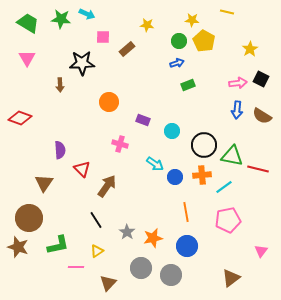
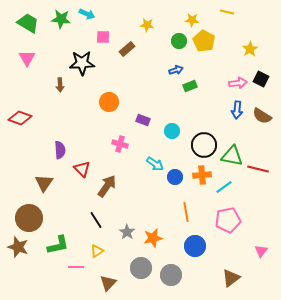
blue arrow at (177, 63): moved 1 px left, 7 px down
green rectangle at (188, 85): moved 2 px right, 1 px down
blue circle at (187, 246): moved 8 px right
